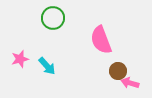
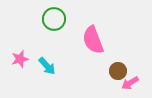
green circle: moved 1 px right, 1 px down
pink semicircle: moved 8 px left
pink arrow: rotated 48 degrees counterclockwise
